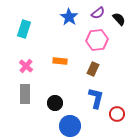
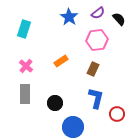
orange rectangle: moved 1 px right; rotated 40 degrees counterclockwise
blue circle: moved 3 px right, 1 px down
